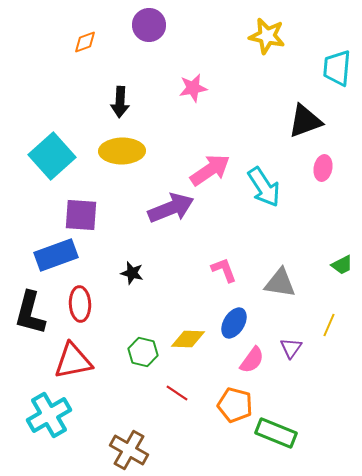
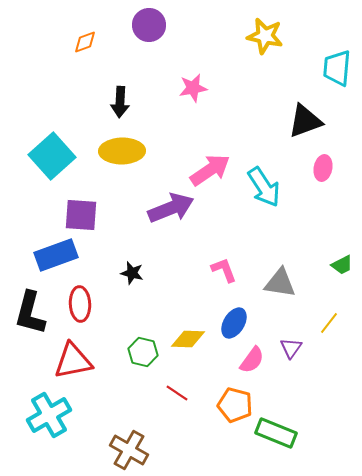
yellow star: moved 2 px left
yellow line: moved 2 px up; rotated 15 degrees clockwise
